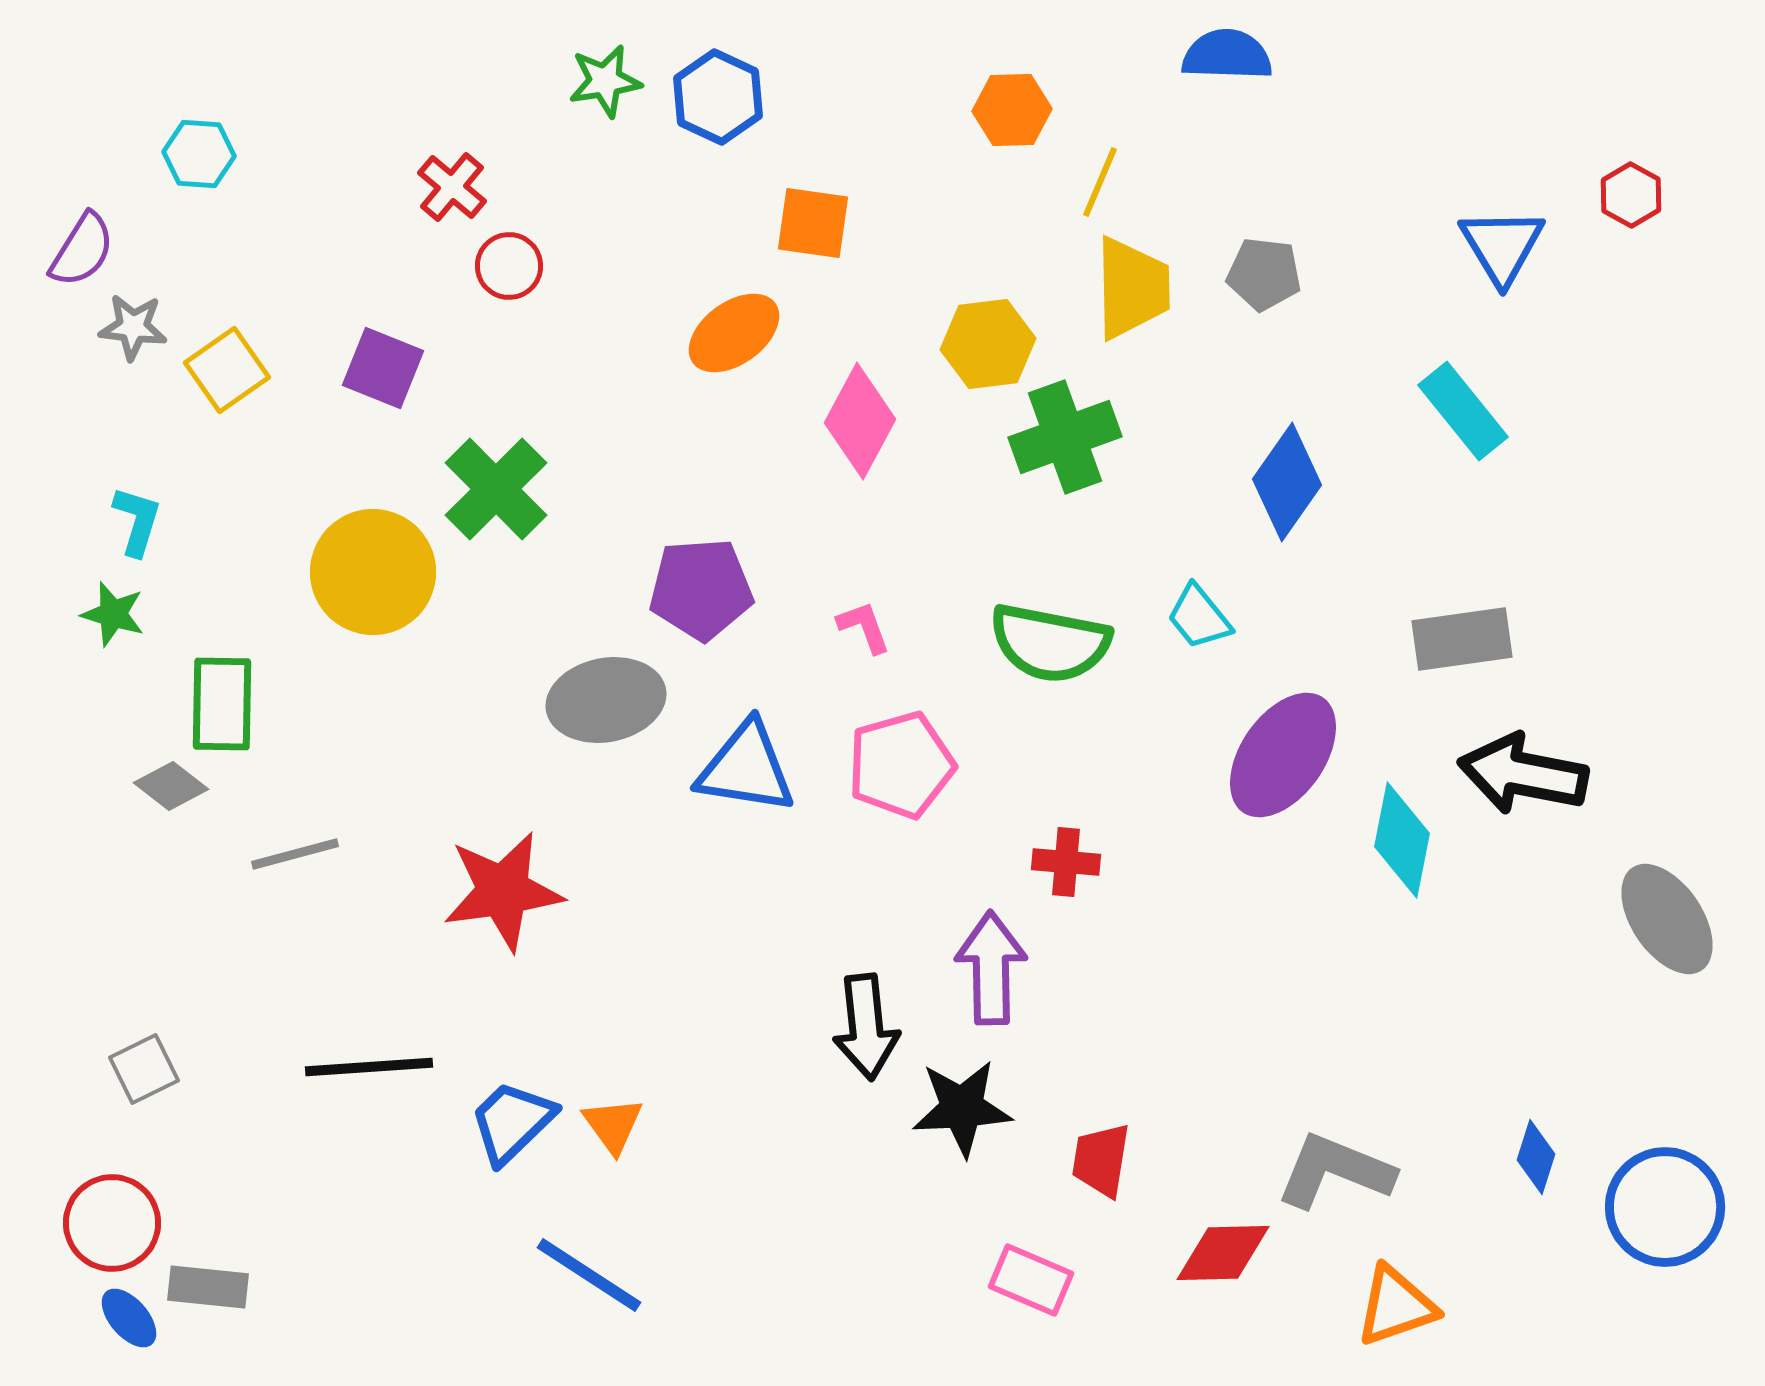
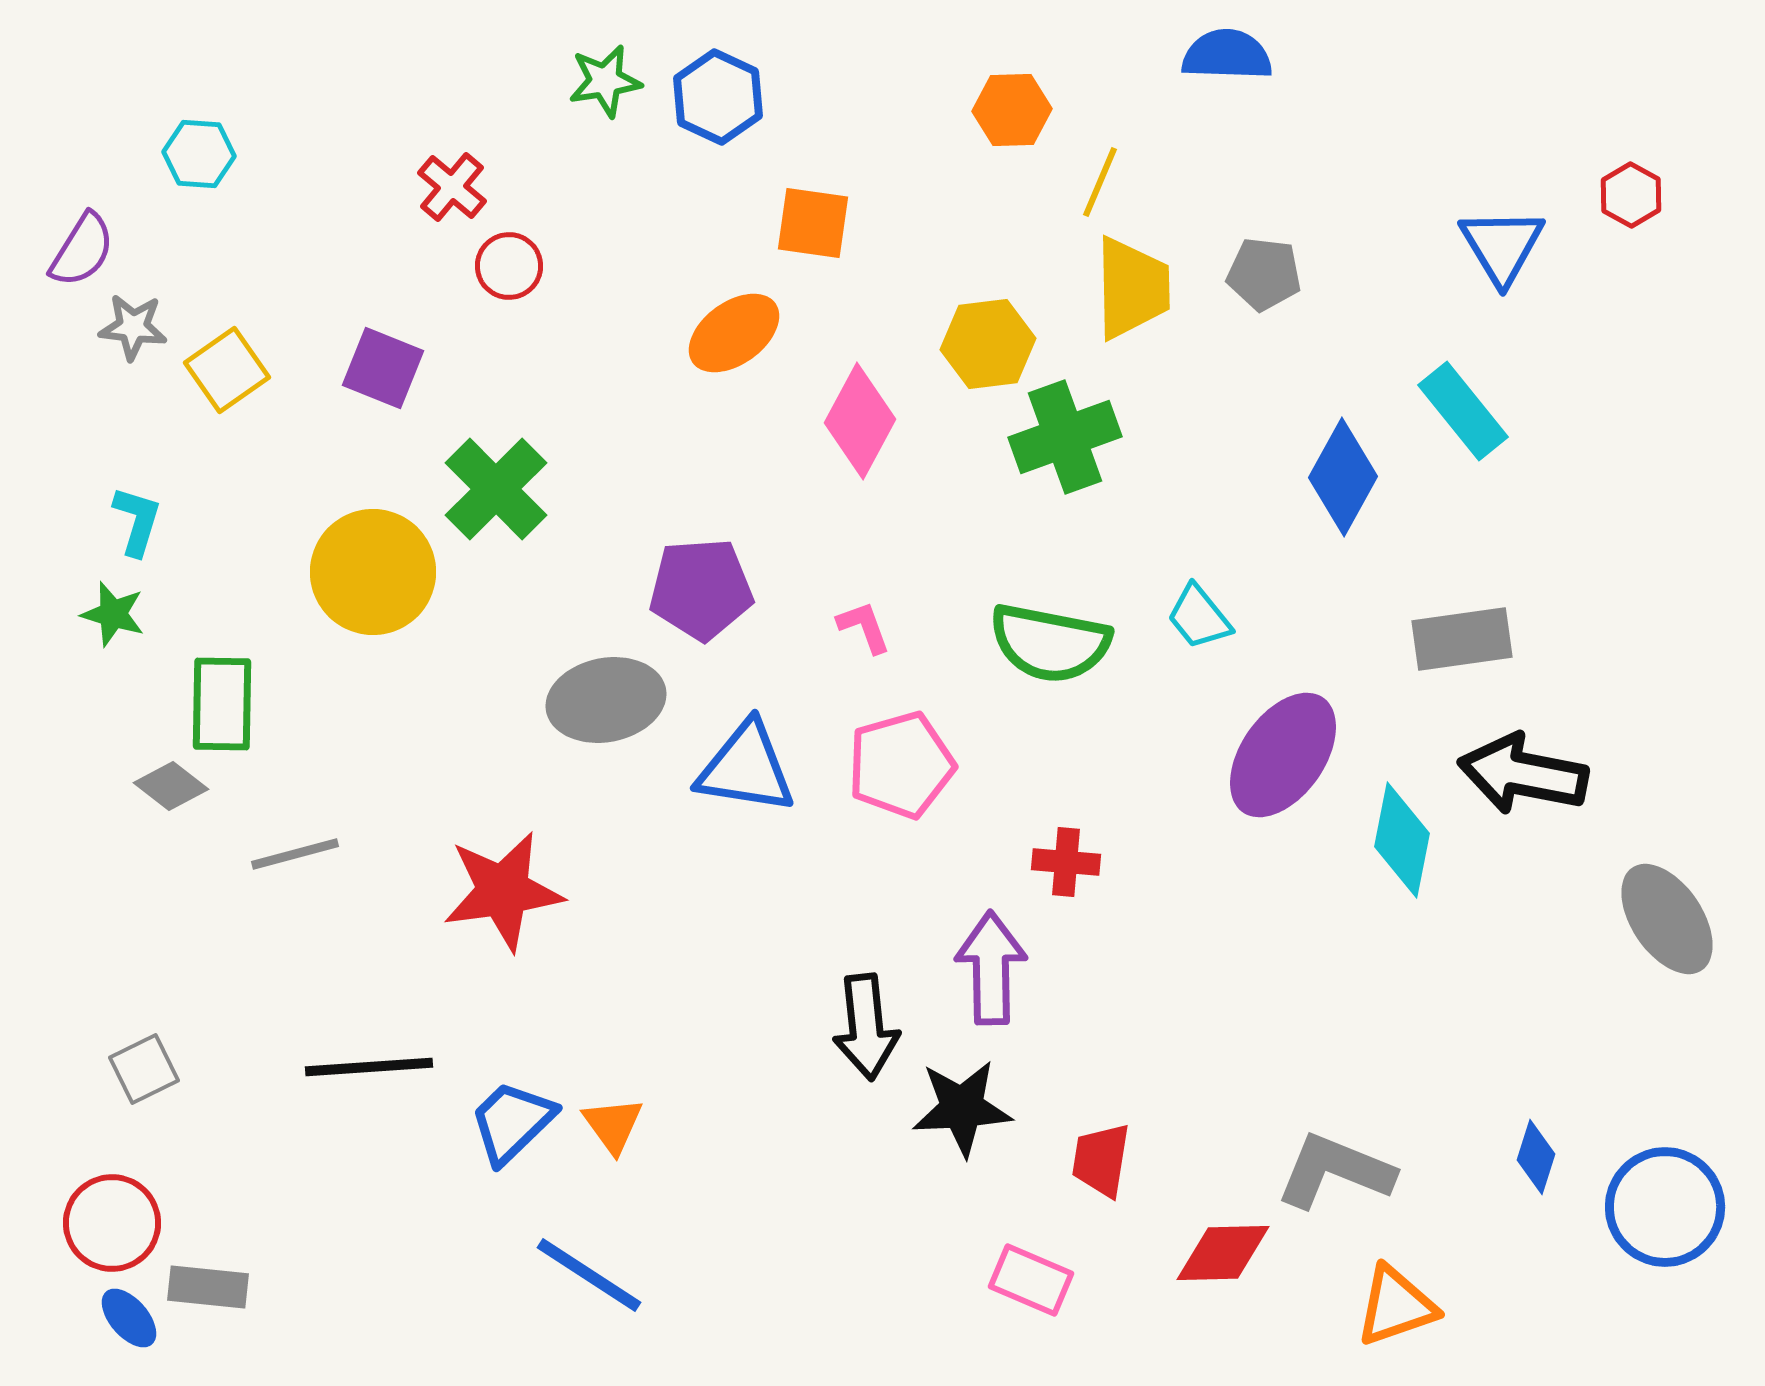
blue diamond at (1287, 482): moved 56 px right, 5 px up; rotated 6 degrees counterclockwise
